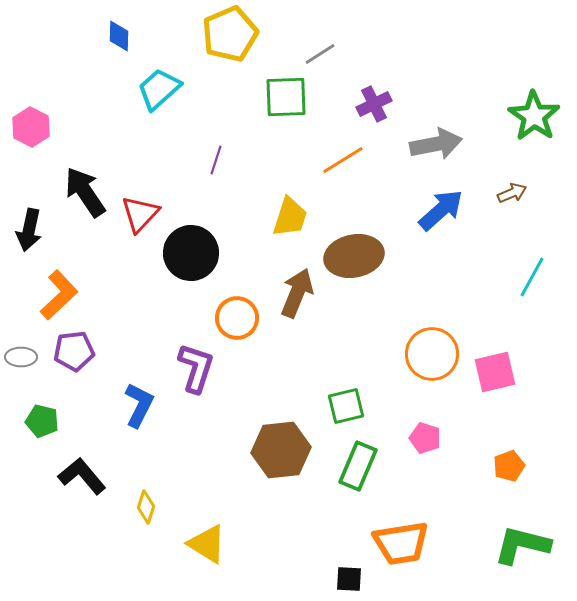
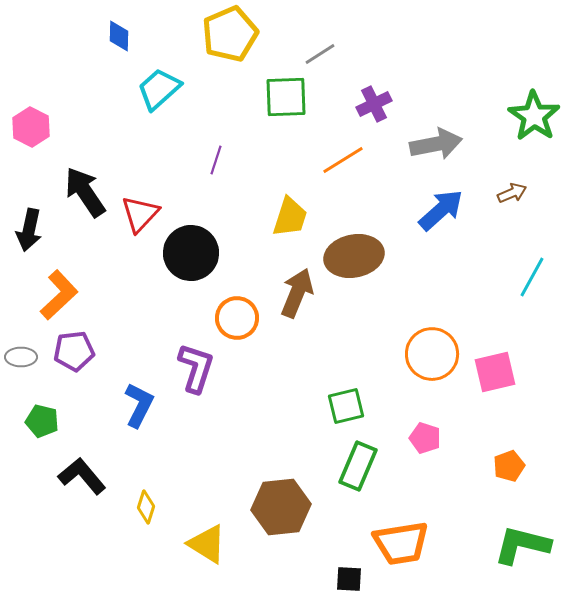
brown hexagon at (281, 450): moved 57 px down
